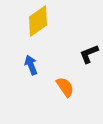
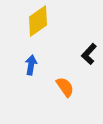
black L-shape: rotated 25 degrees counterclockwise
blue arrow: rotated 30 degrees clockwise
